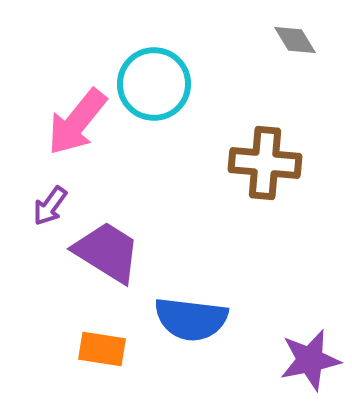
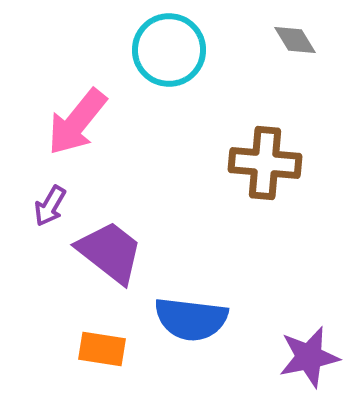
cyan circle: moved 15 px right, 34 px up
purple arrow: rotated 6 degrees counterclockwise
purple trapezoid: moved 3 px right; rotated 6 degrees clockwise
purple star: moved 1 px left, 3 px up
